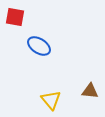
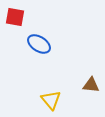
blue ellipse: moved 2 px up
brown triangle: moved 1 px right, 6 px up
